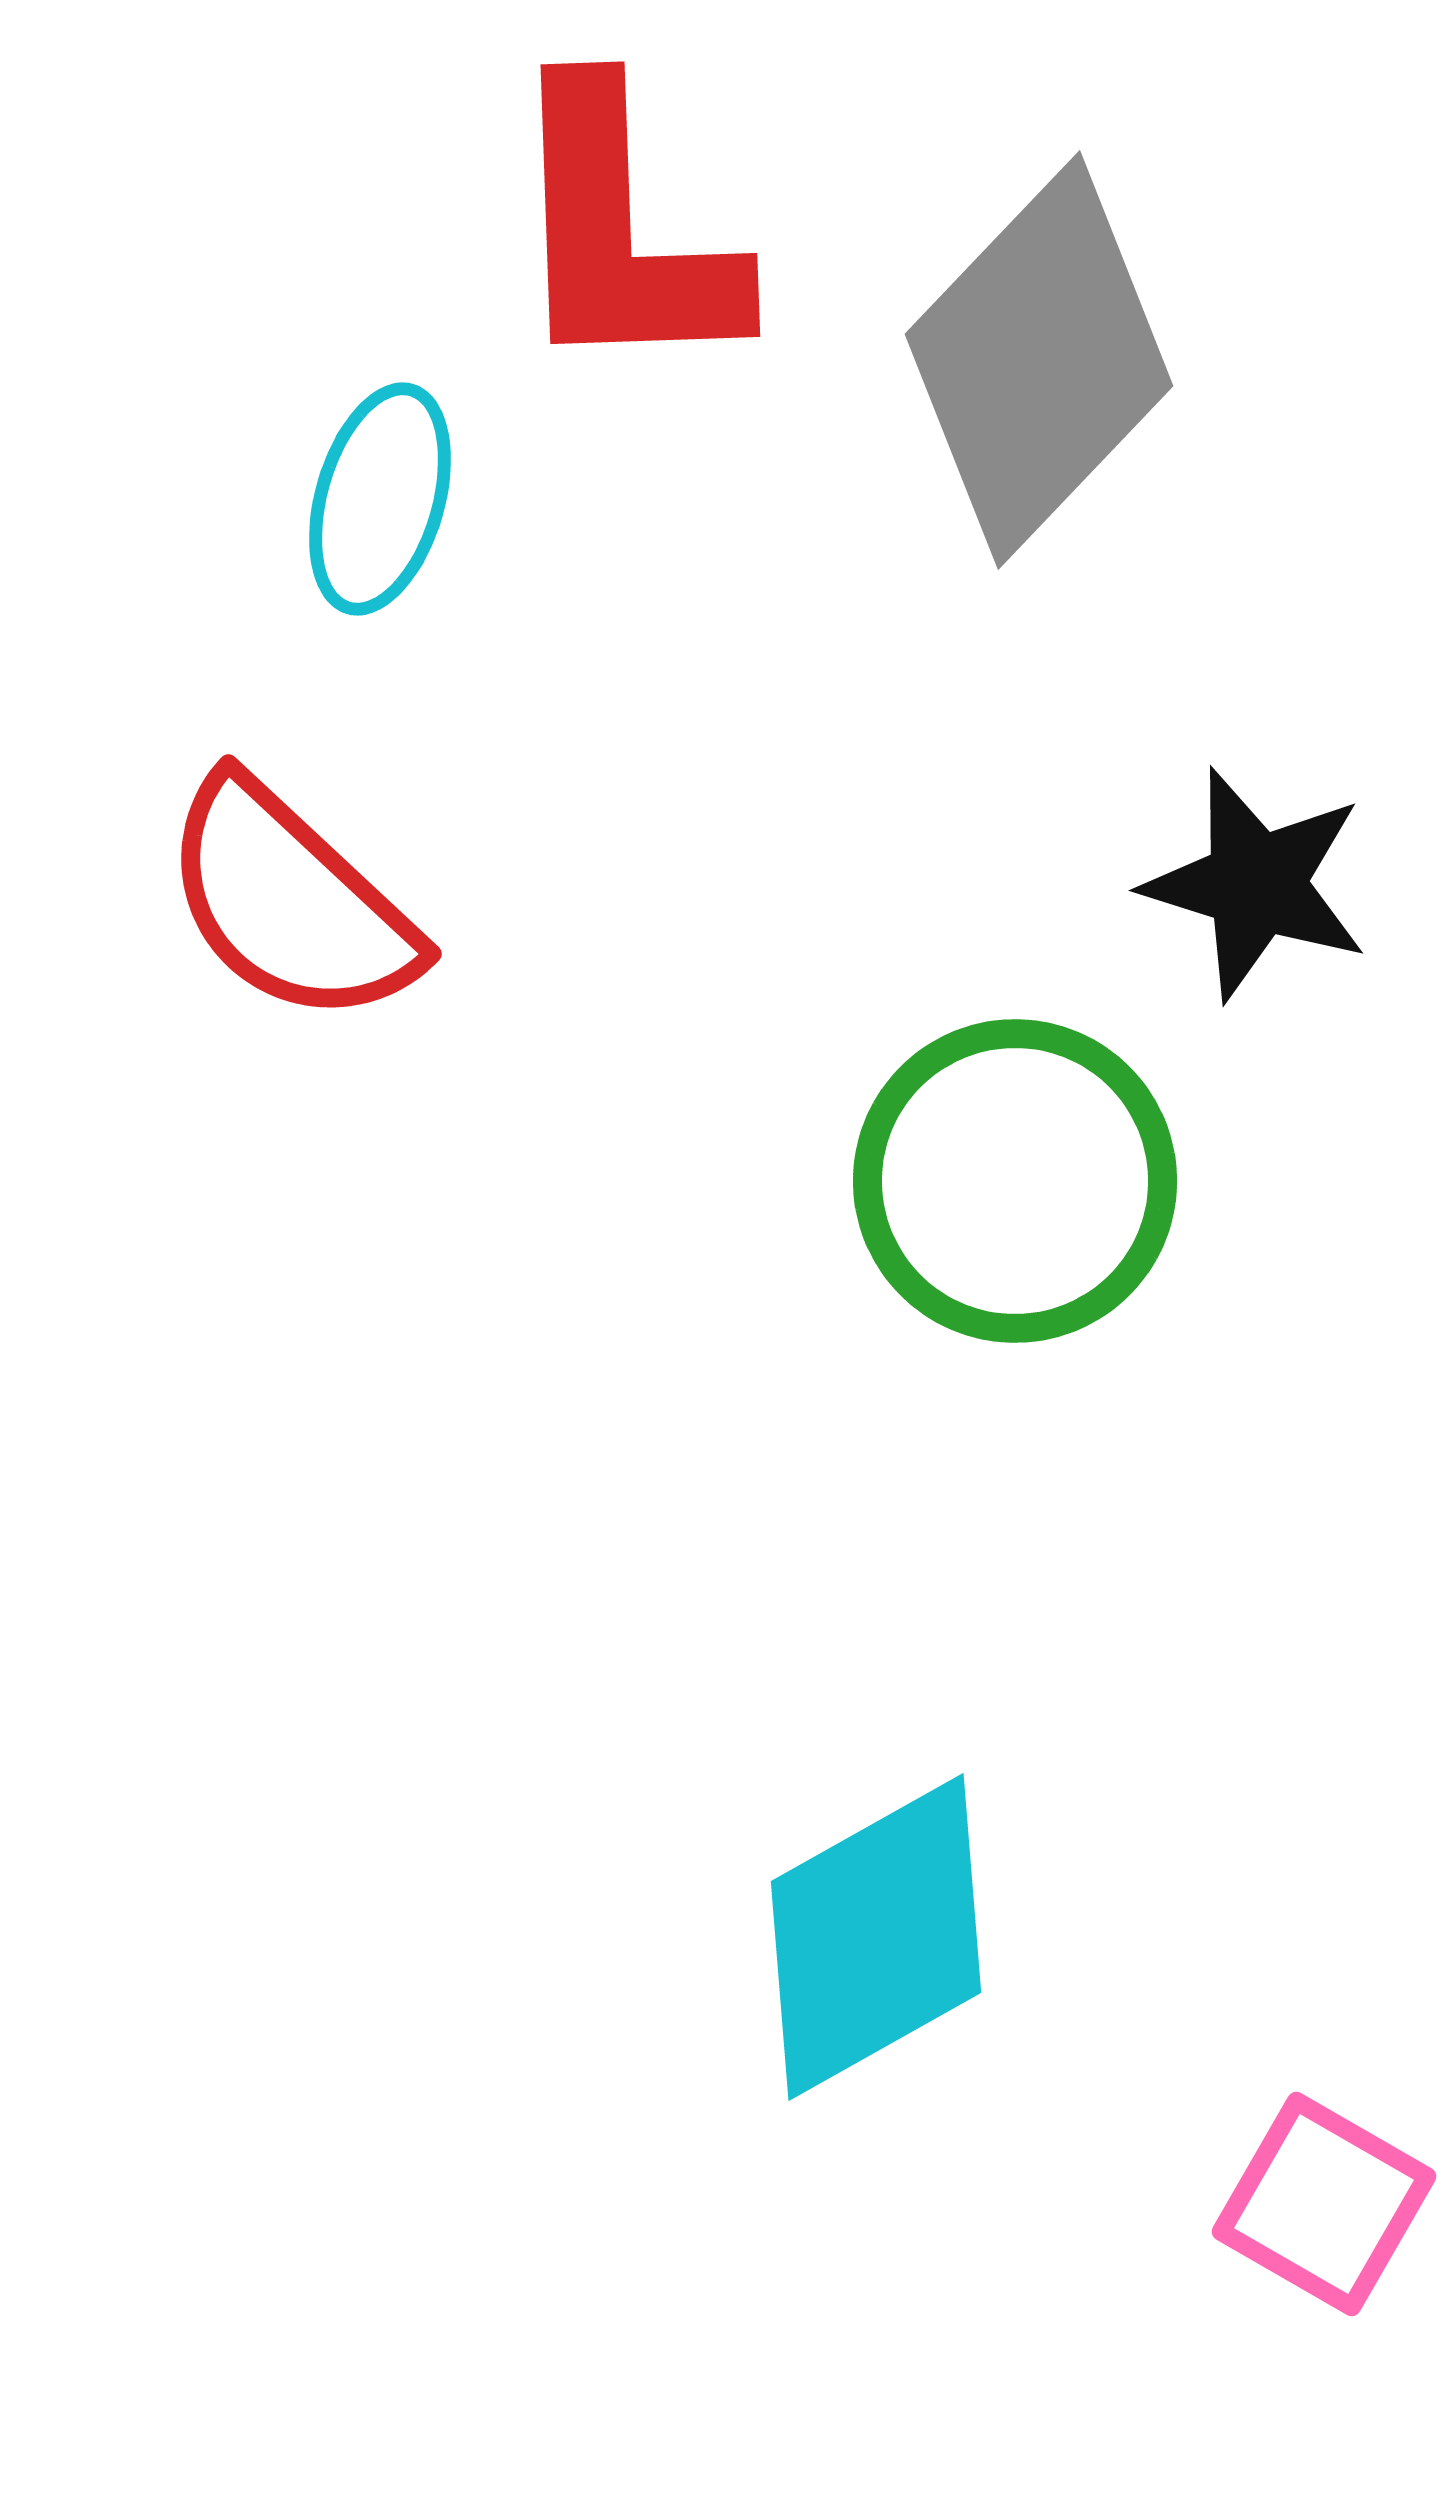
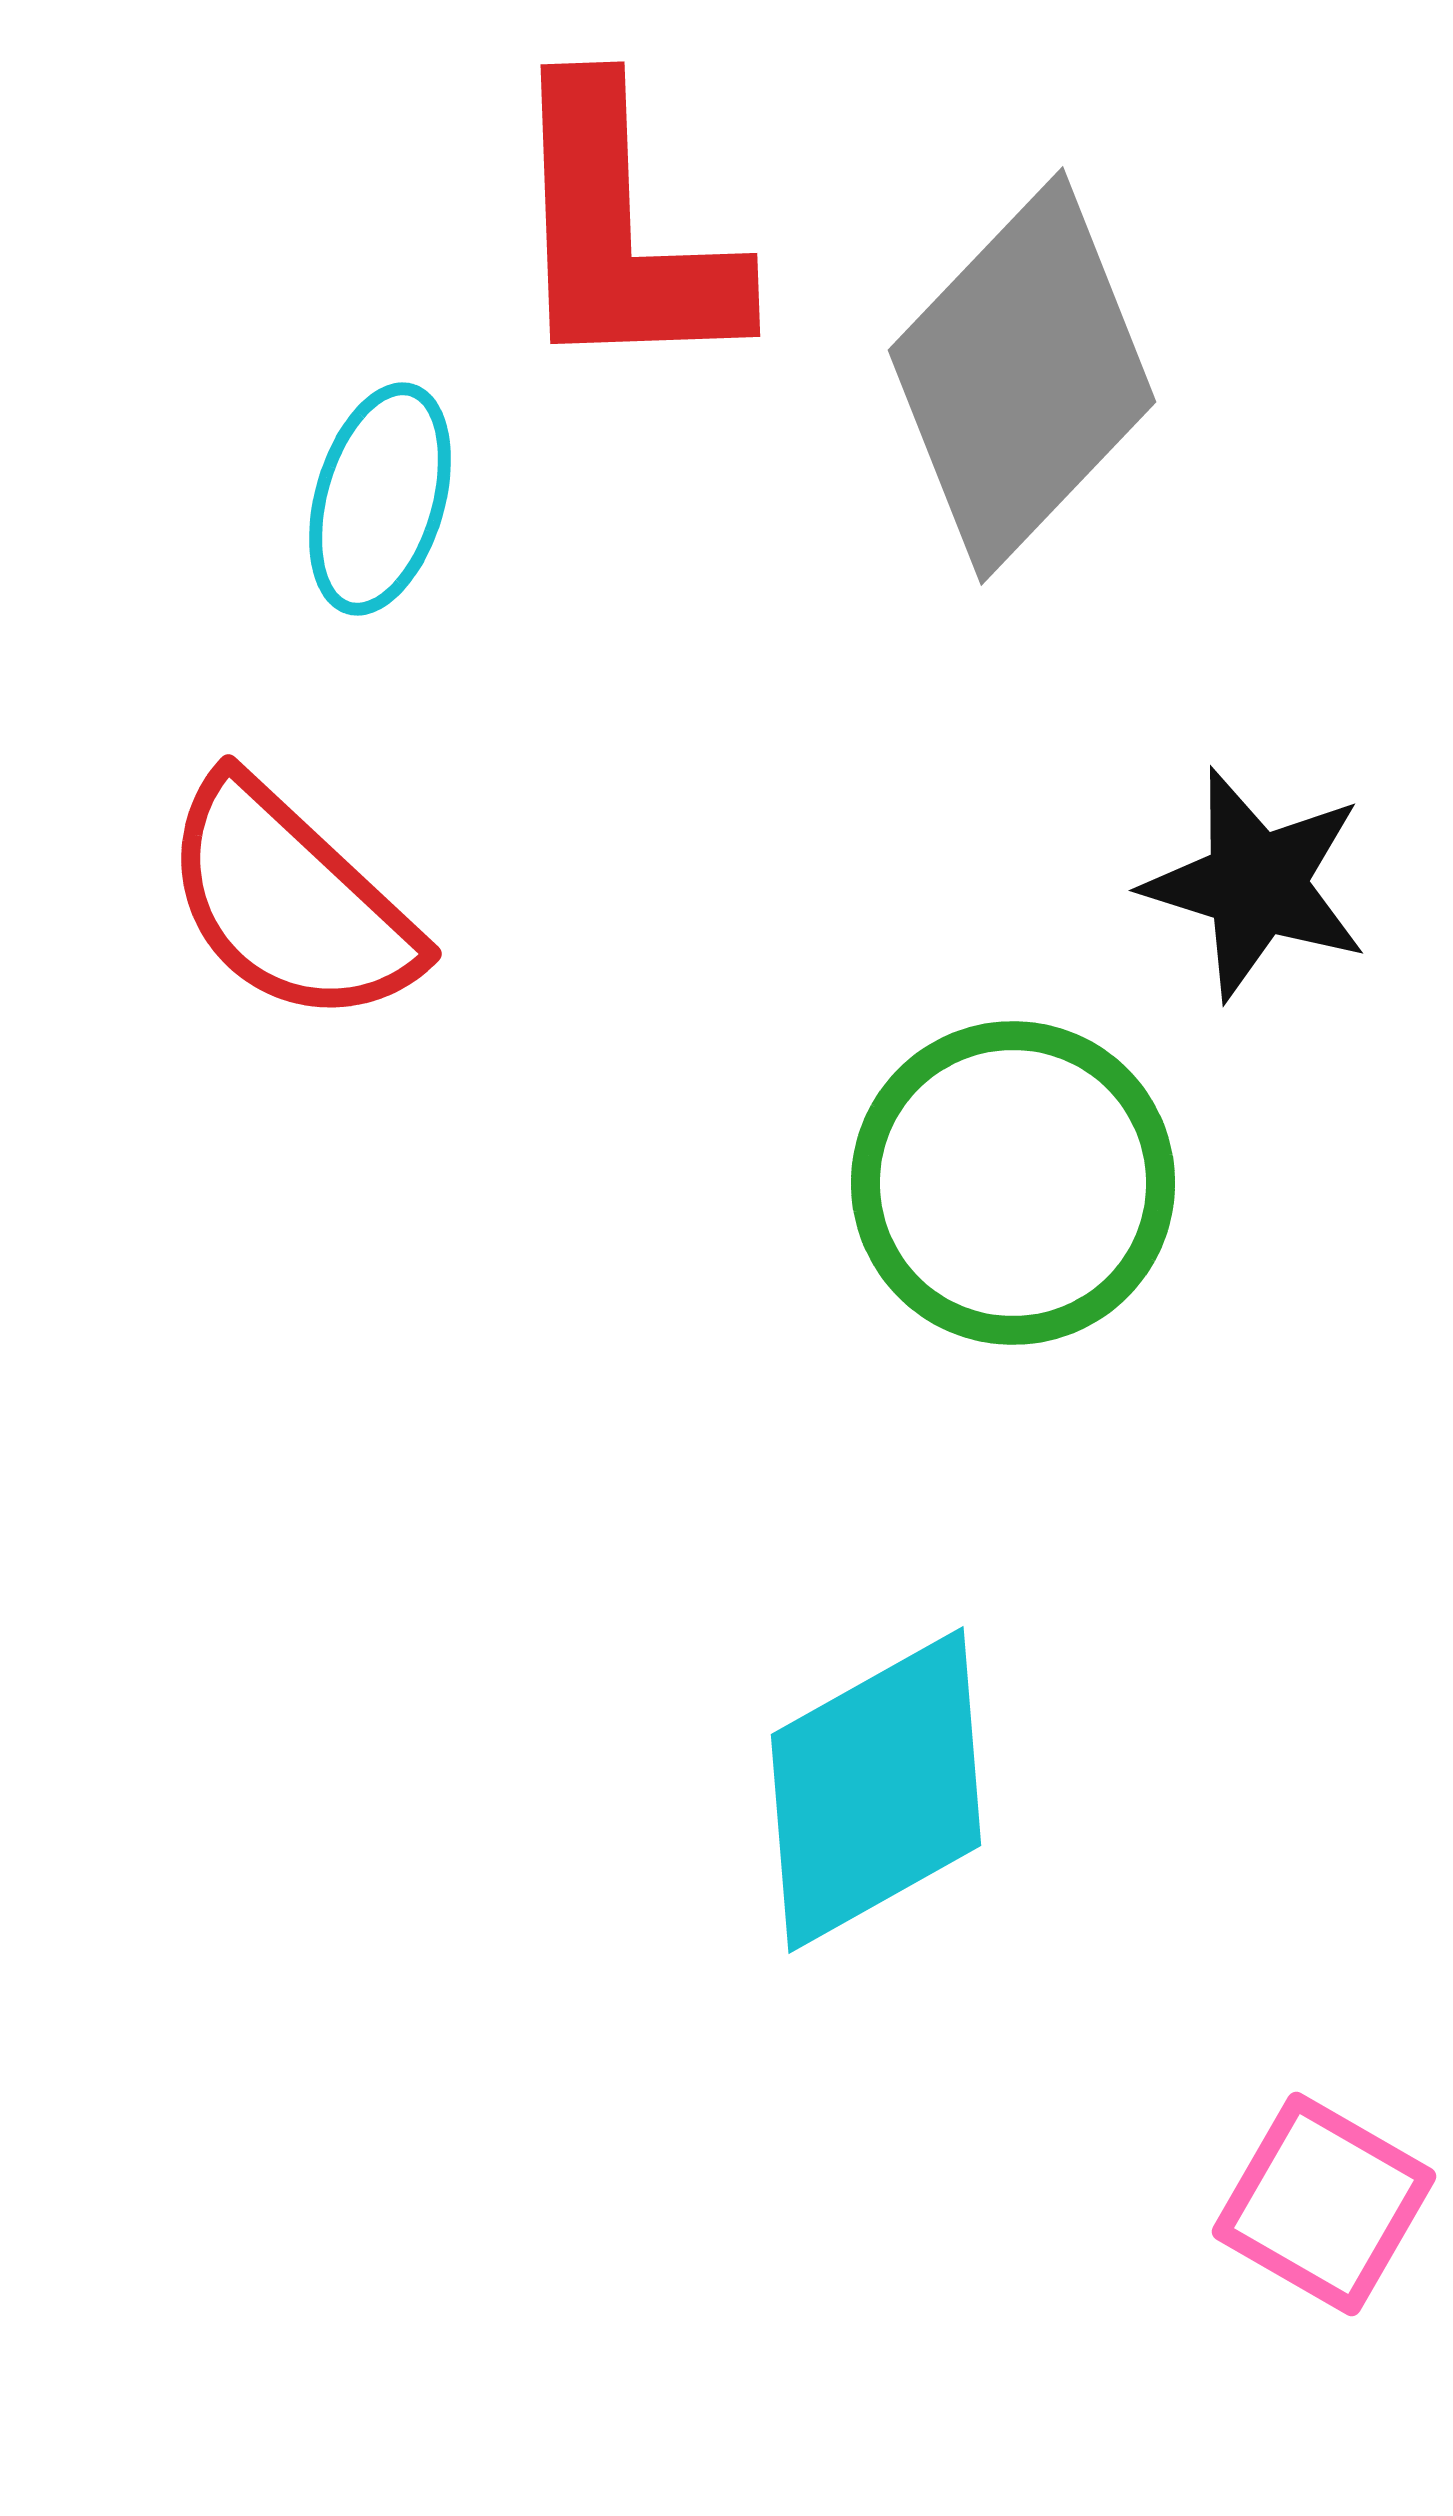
gray diamond: moved 17 px left, 16 px down
green circle: moved 2 px left, 2 px down
cyan diamond: moved 147 px up
